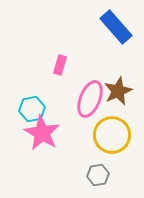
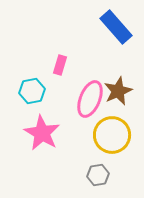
cyan hexagon: moved 18 px up
